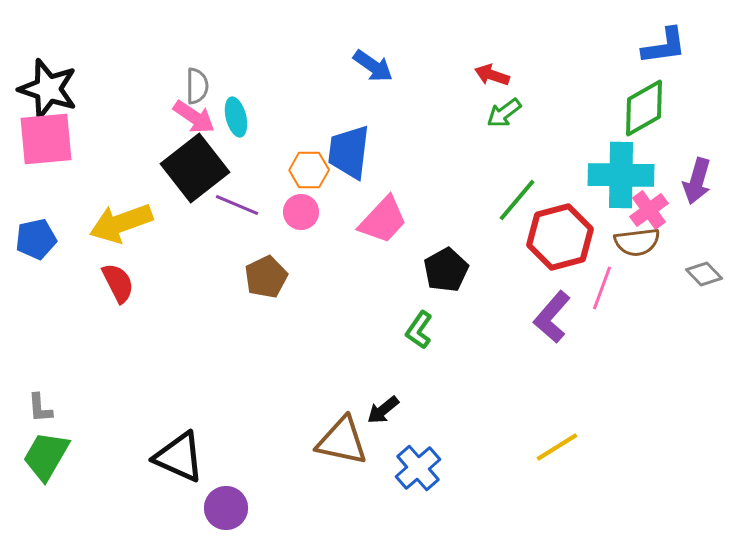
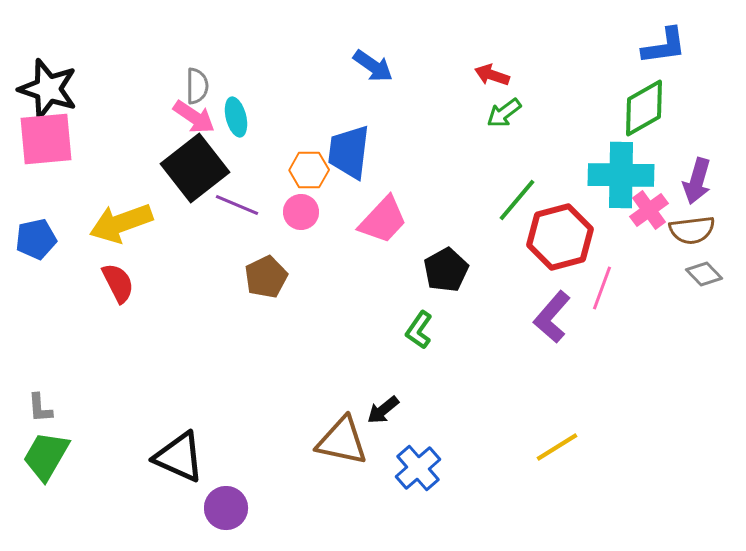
brown semicircle: moved 55 px right, 12 px up
